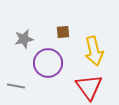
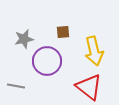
purple circle: moved 1 px left, 2 px up
red triangle: rotated 16 degrees counterclockwise
